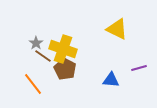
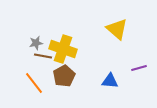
yellow triangle: rotated 15 degrees clockwise
gray star: rotated 24 degrees clockwise
brown line: rotated 24 degrees counterclockwise
brown pentagon: moved 1 px left, 7 px down; rotated 15 degrees clockwise
blue triangle: moved 1 px left, 1 px down
orange line: moved 1 px right, 1 px up
